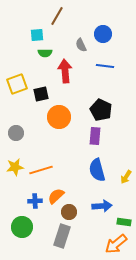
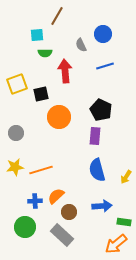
blue line: rotated 24 degrees counterclockwise
green circle: moved 3 px right
gray rectangle: moved 1 px up; rotated 65 degrees counterclockwise
